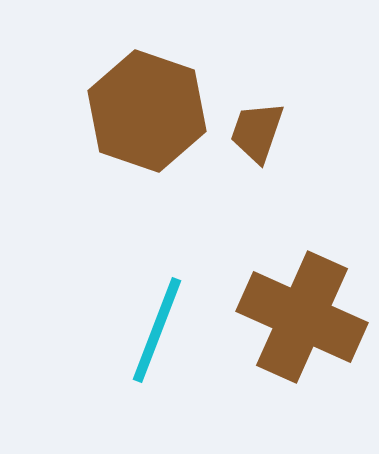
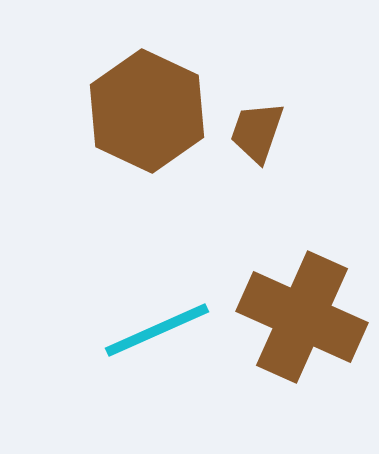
brown hexagon: rotated 6 degrees clockwise
cyan line: rotated 45 degrees clockwise
